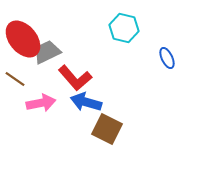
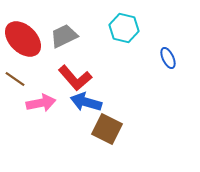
red ellipse: rotated 6 degrees counterclockwise
gray trapezoid: moved 17 px right, 16 px up
blue ellipse: moved 1 px right
